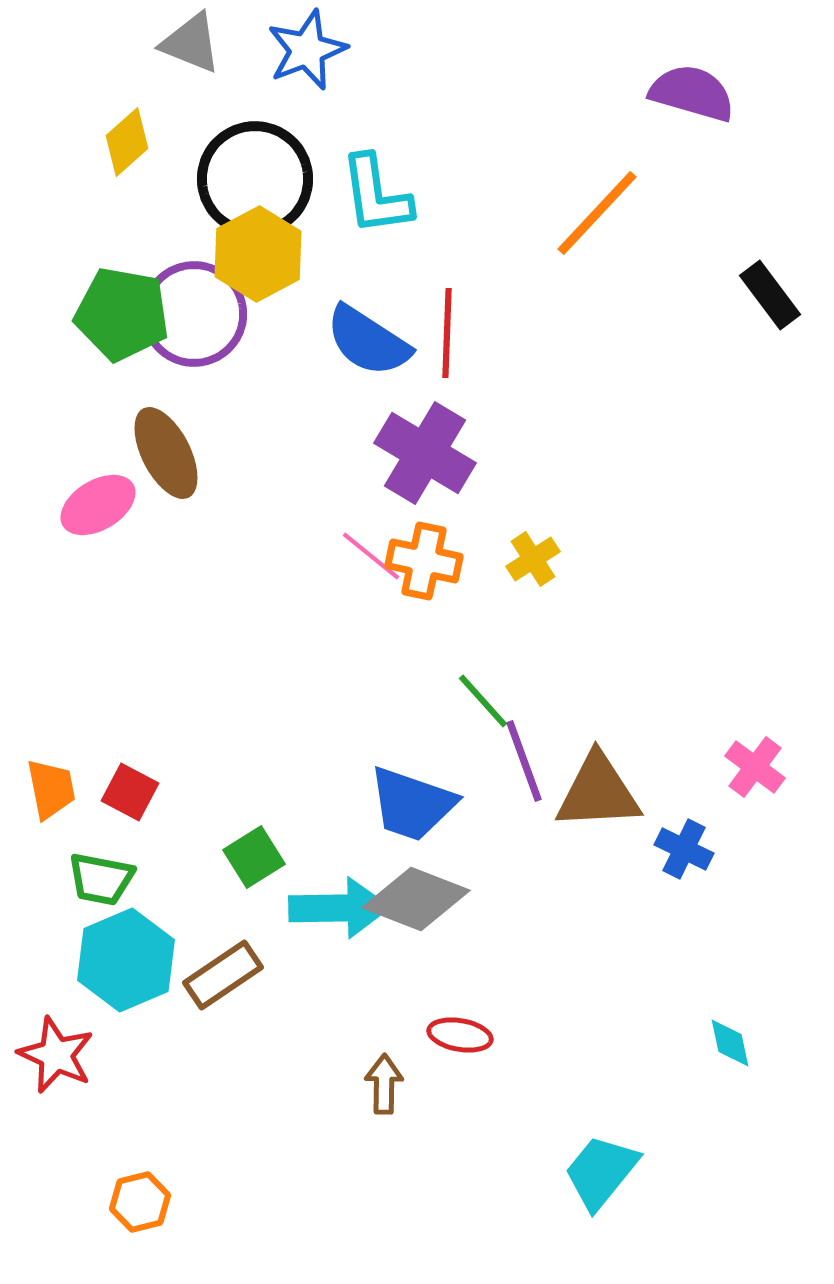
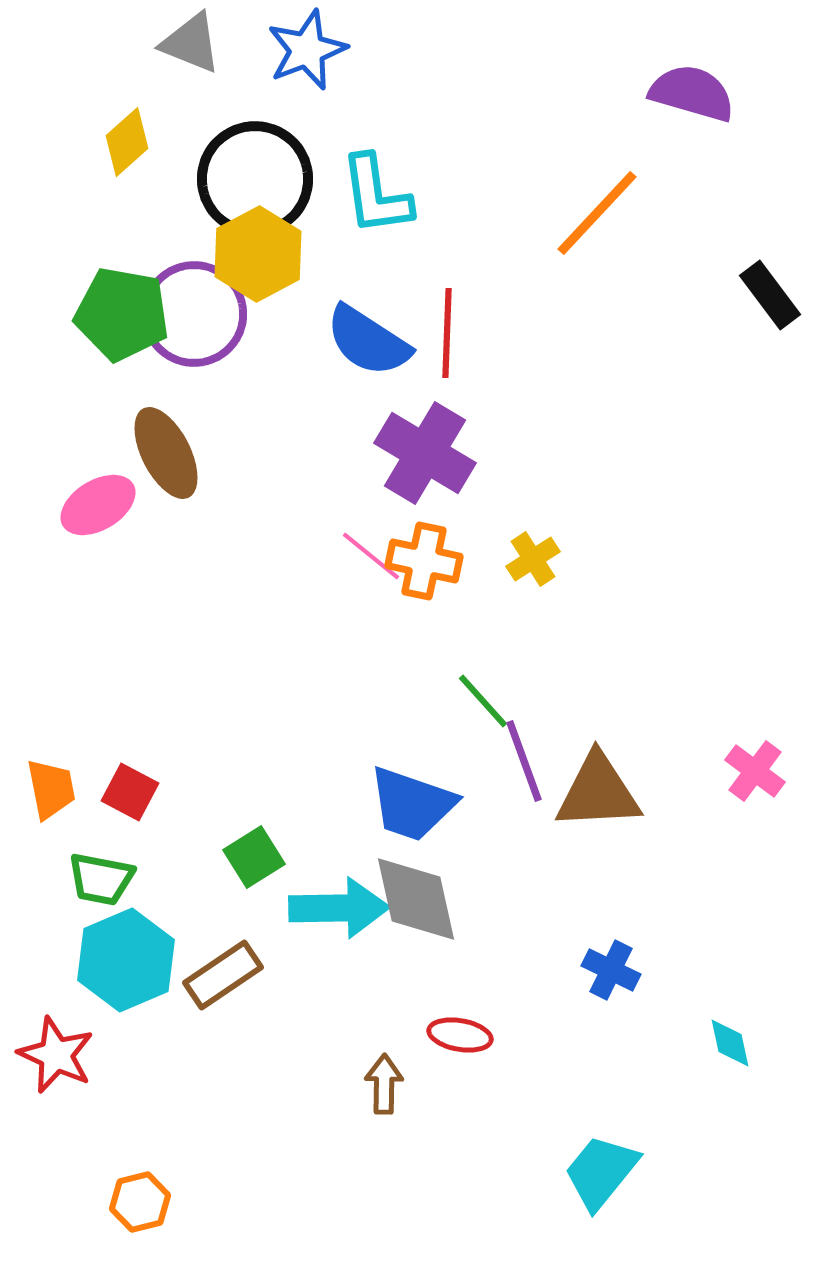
pink cross: moved 4 px down
blue cross: moved 73 px left, 121 px down
gray diamond: rotated 56 degrees clockwise
